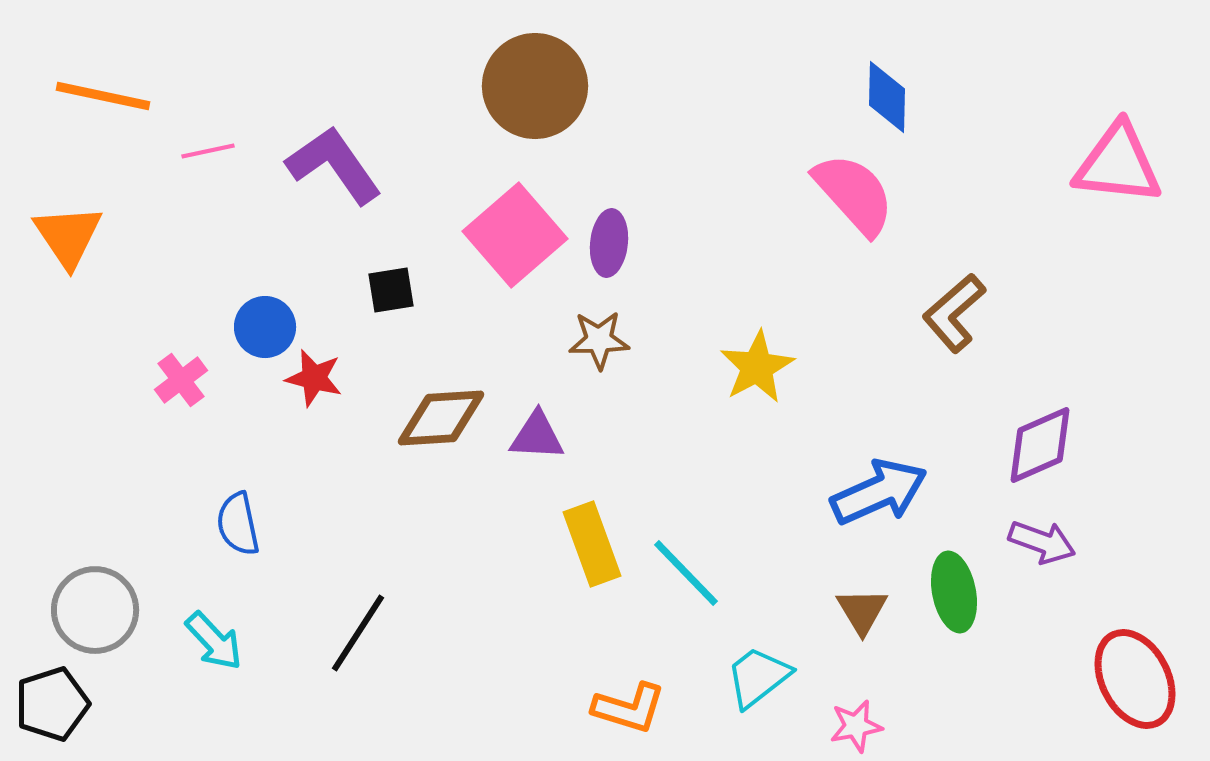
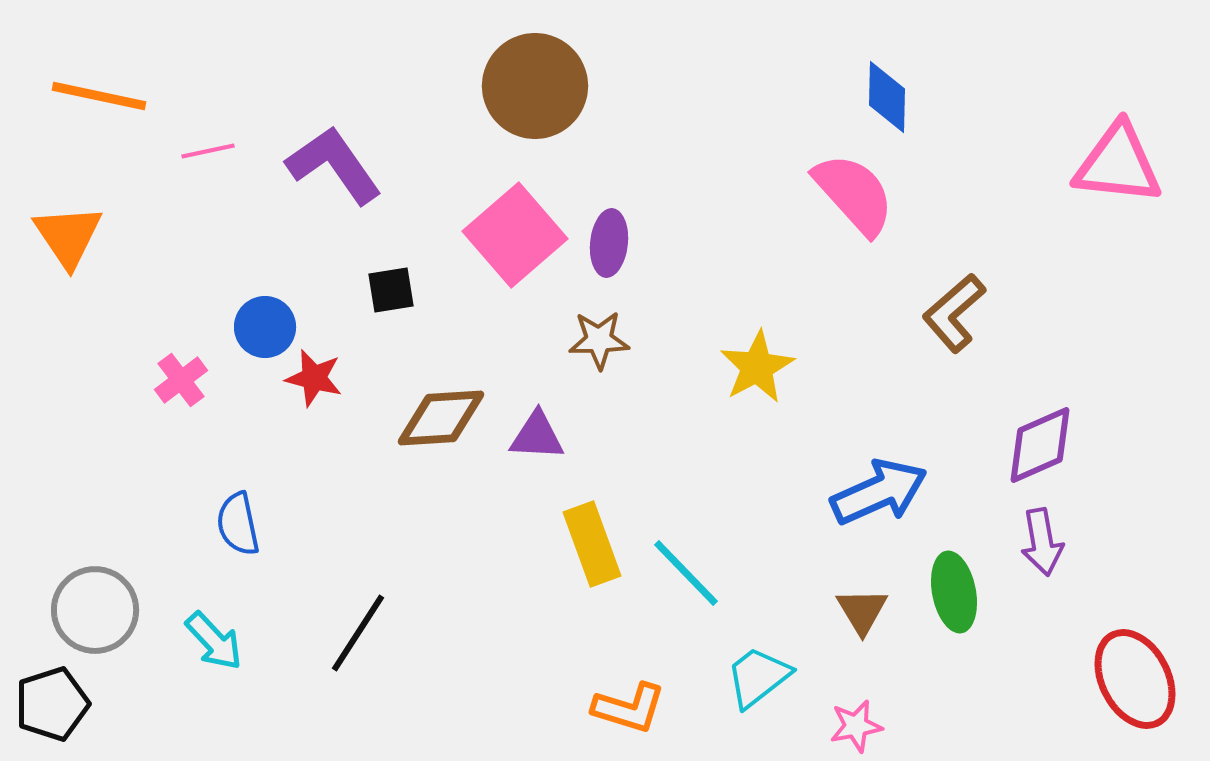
orange line: moved 4 px left
purple arrow: rotated 60 degrees clockwise
